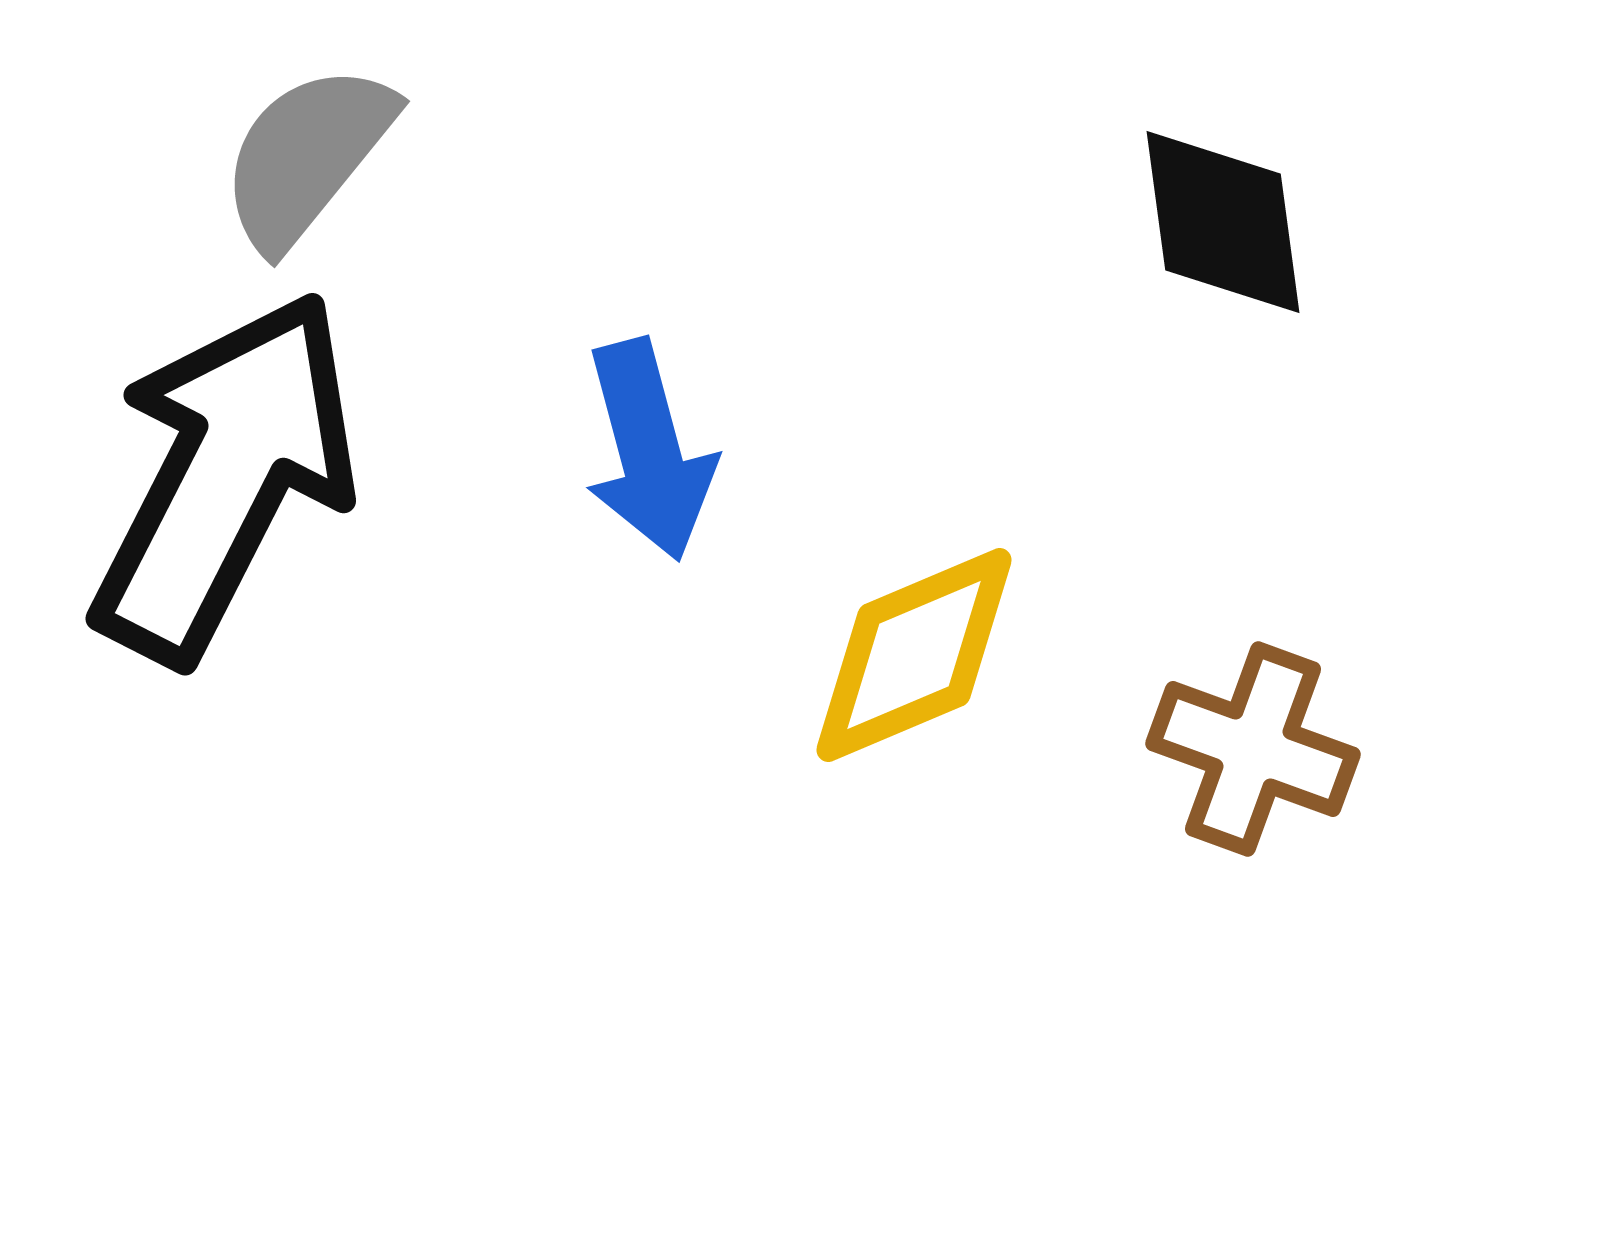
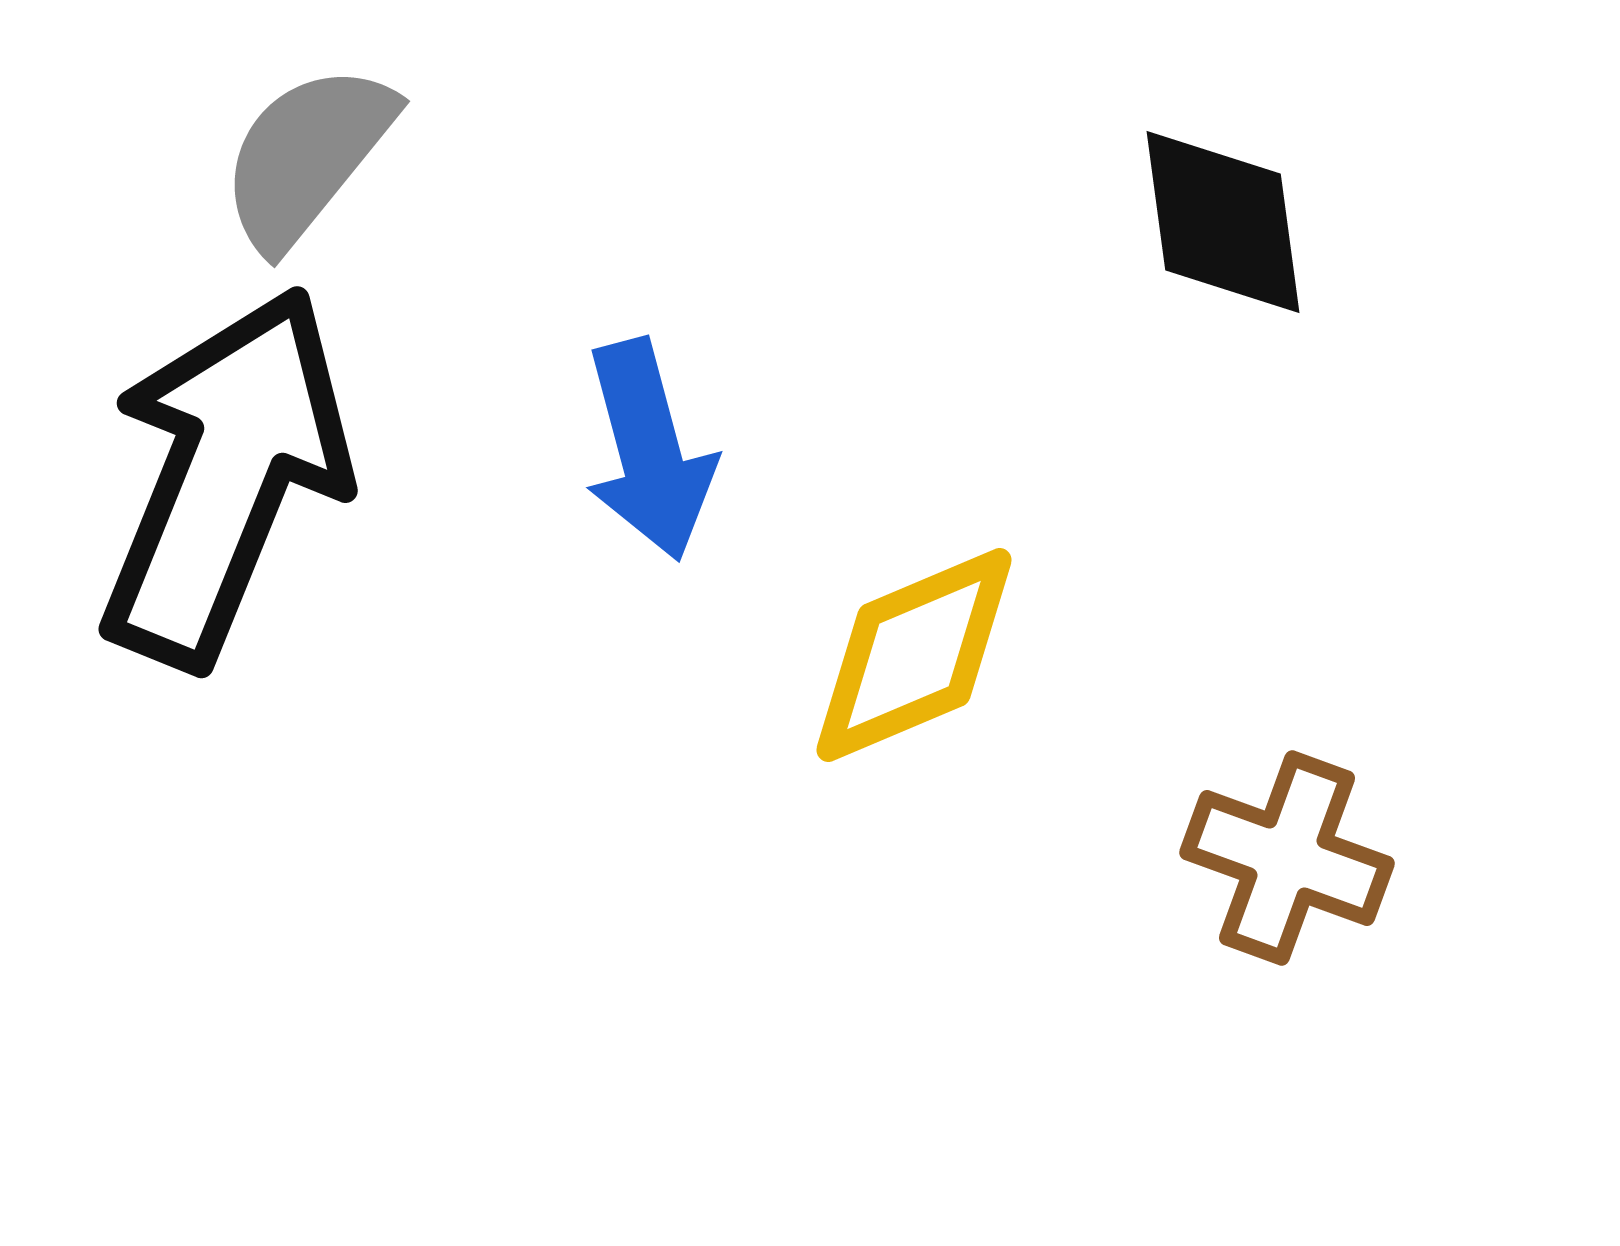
black arrow: rotated 5 degrees counterclockwise
brown cross: moved 34 px right, 109 px down
